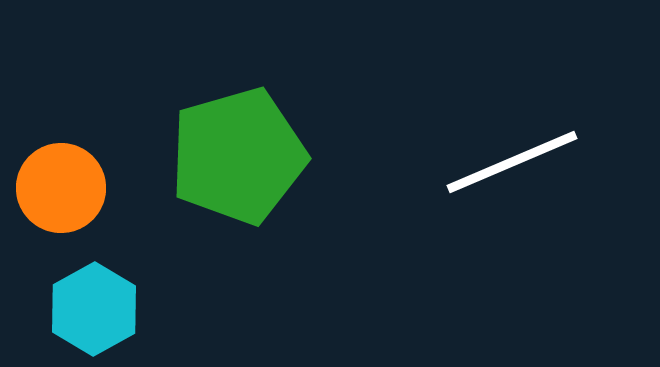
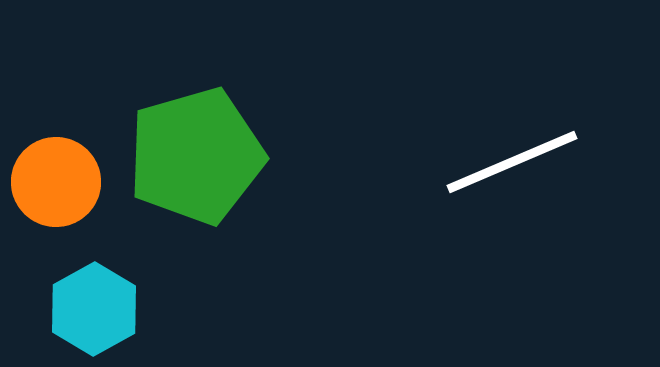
green pentagon: moved 42 px left
orange circle: moved 5 px left, 6 px up
